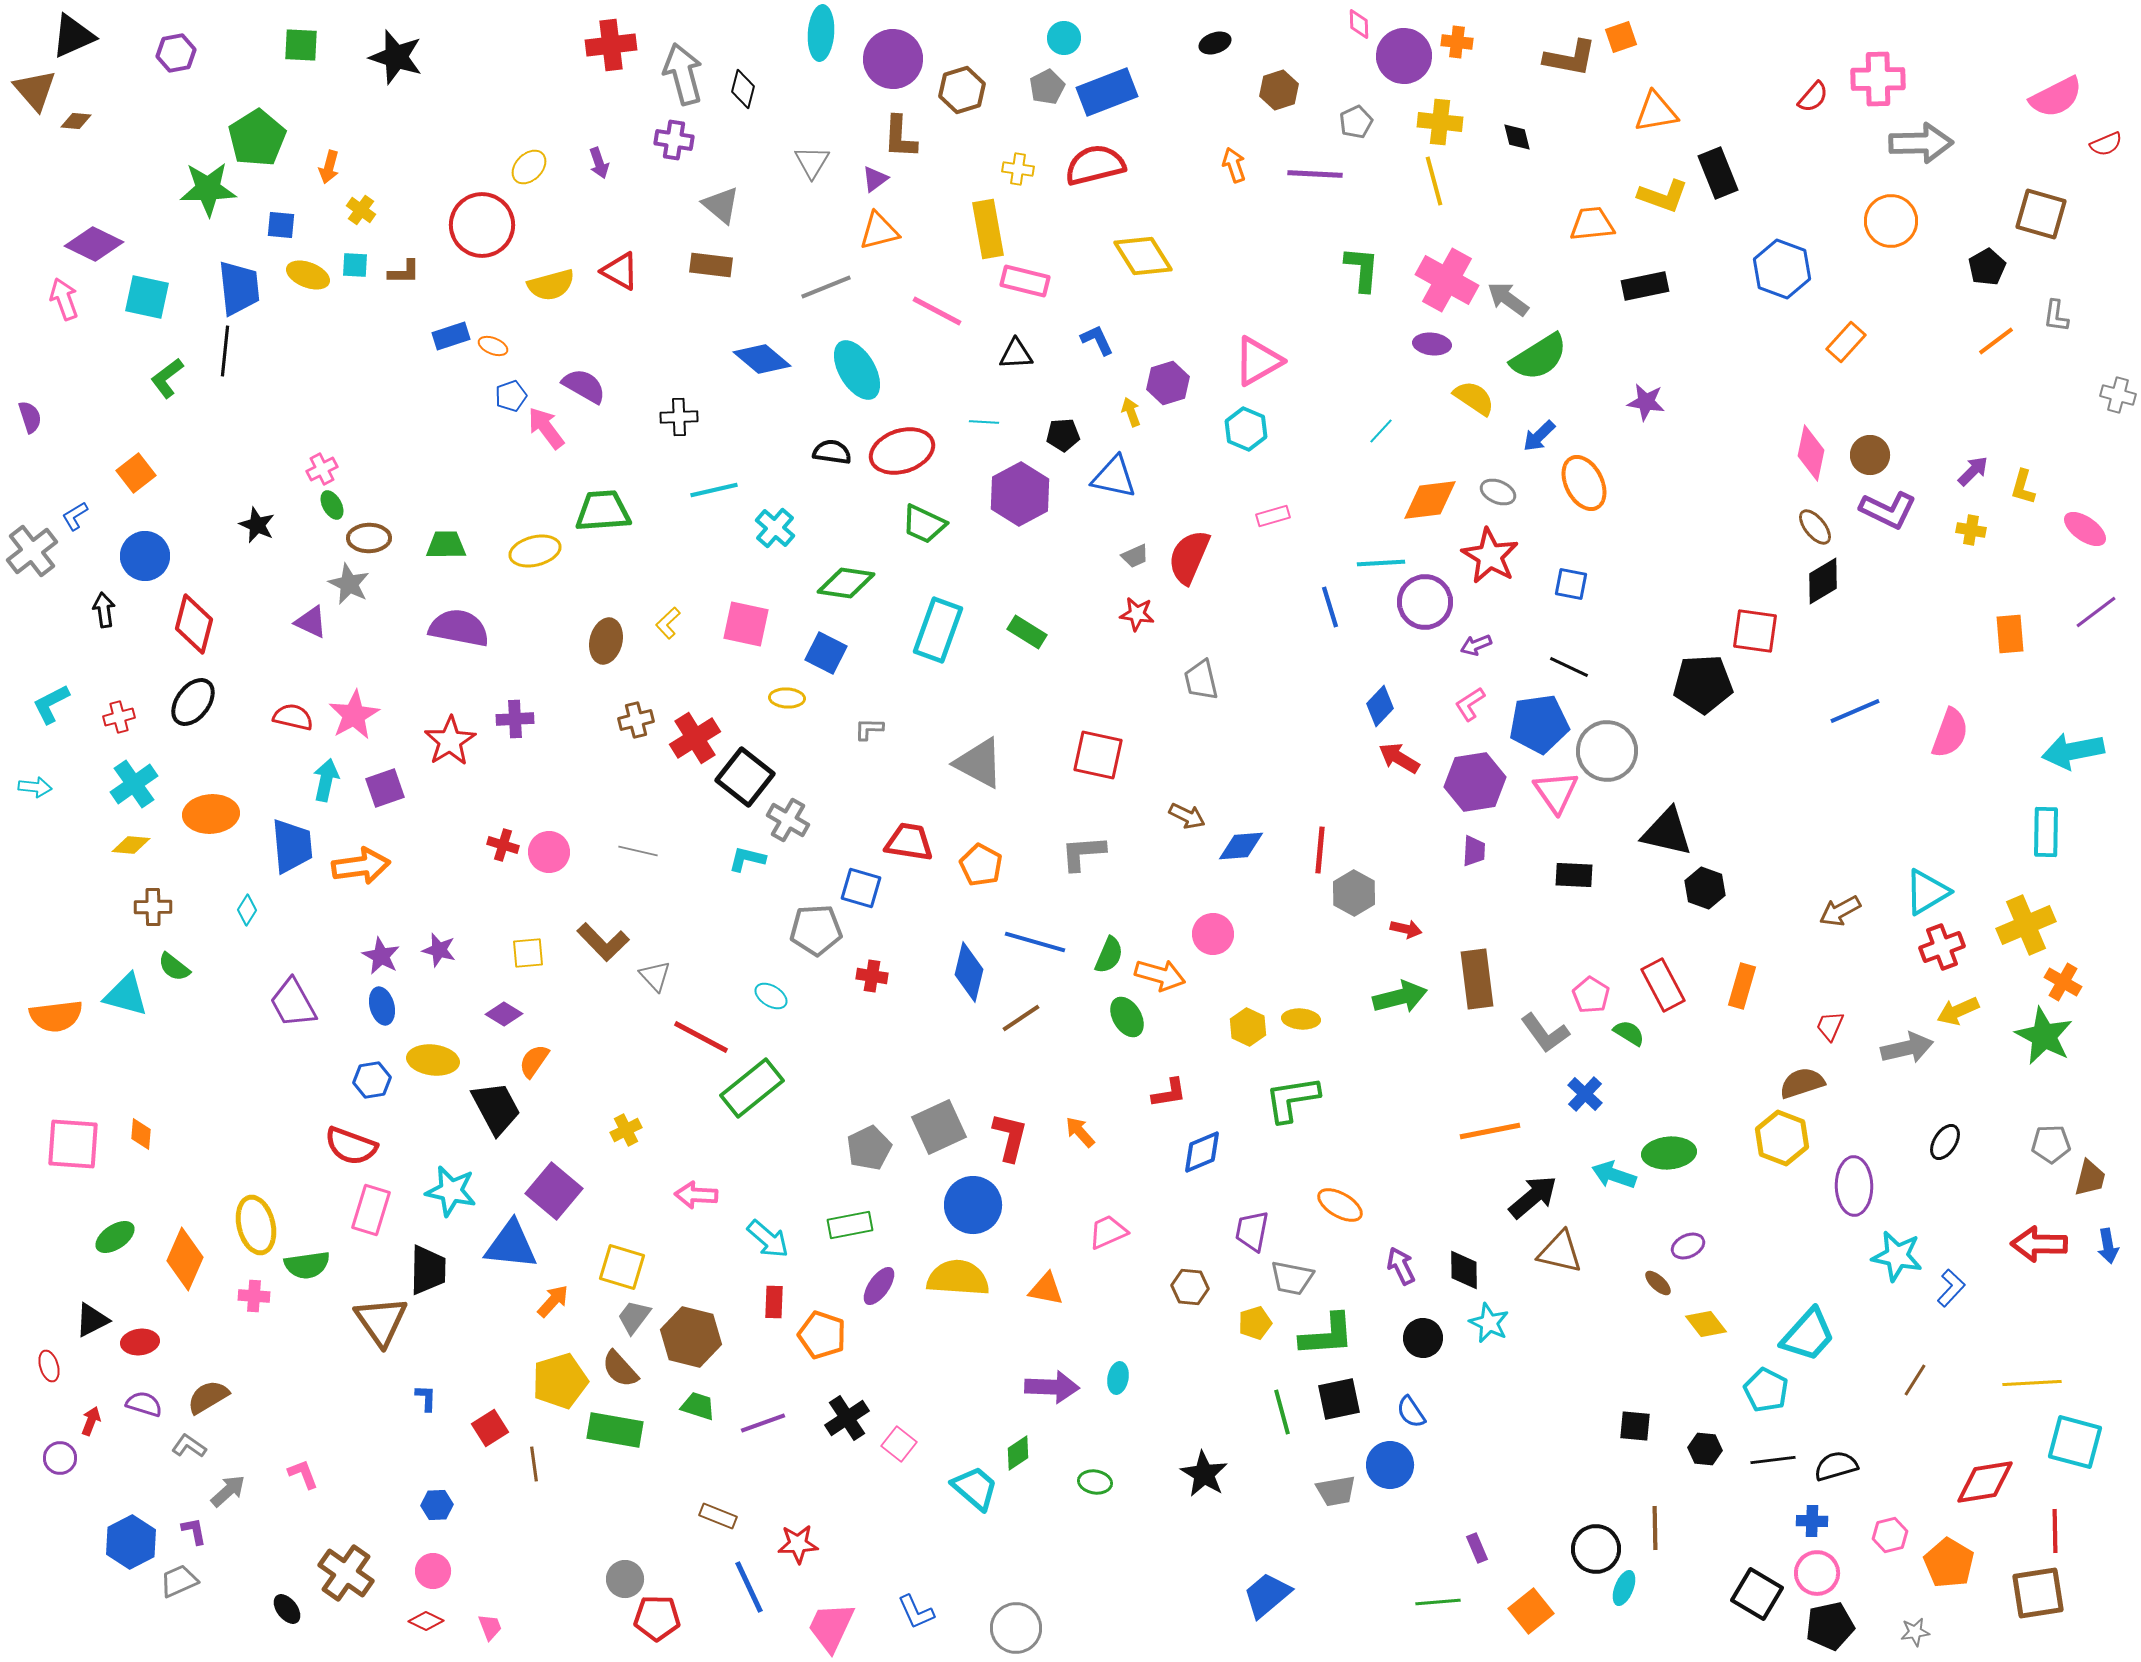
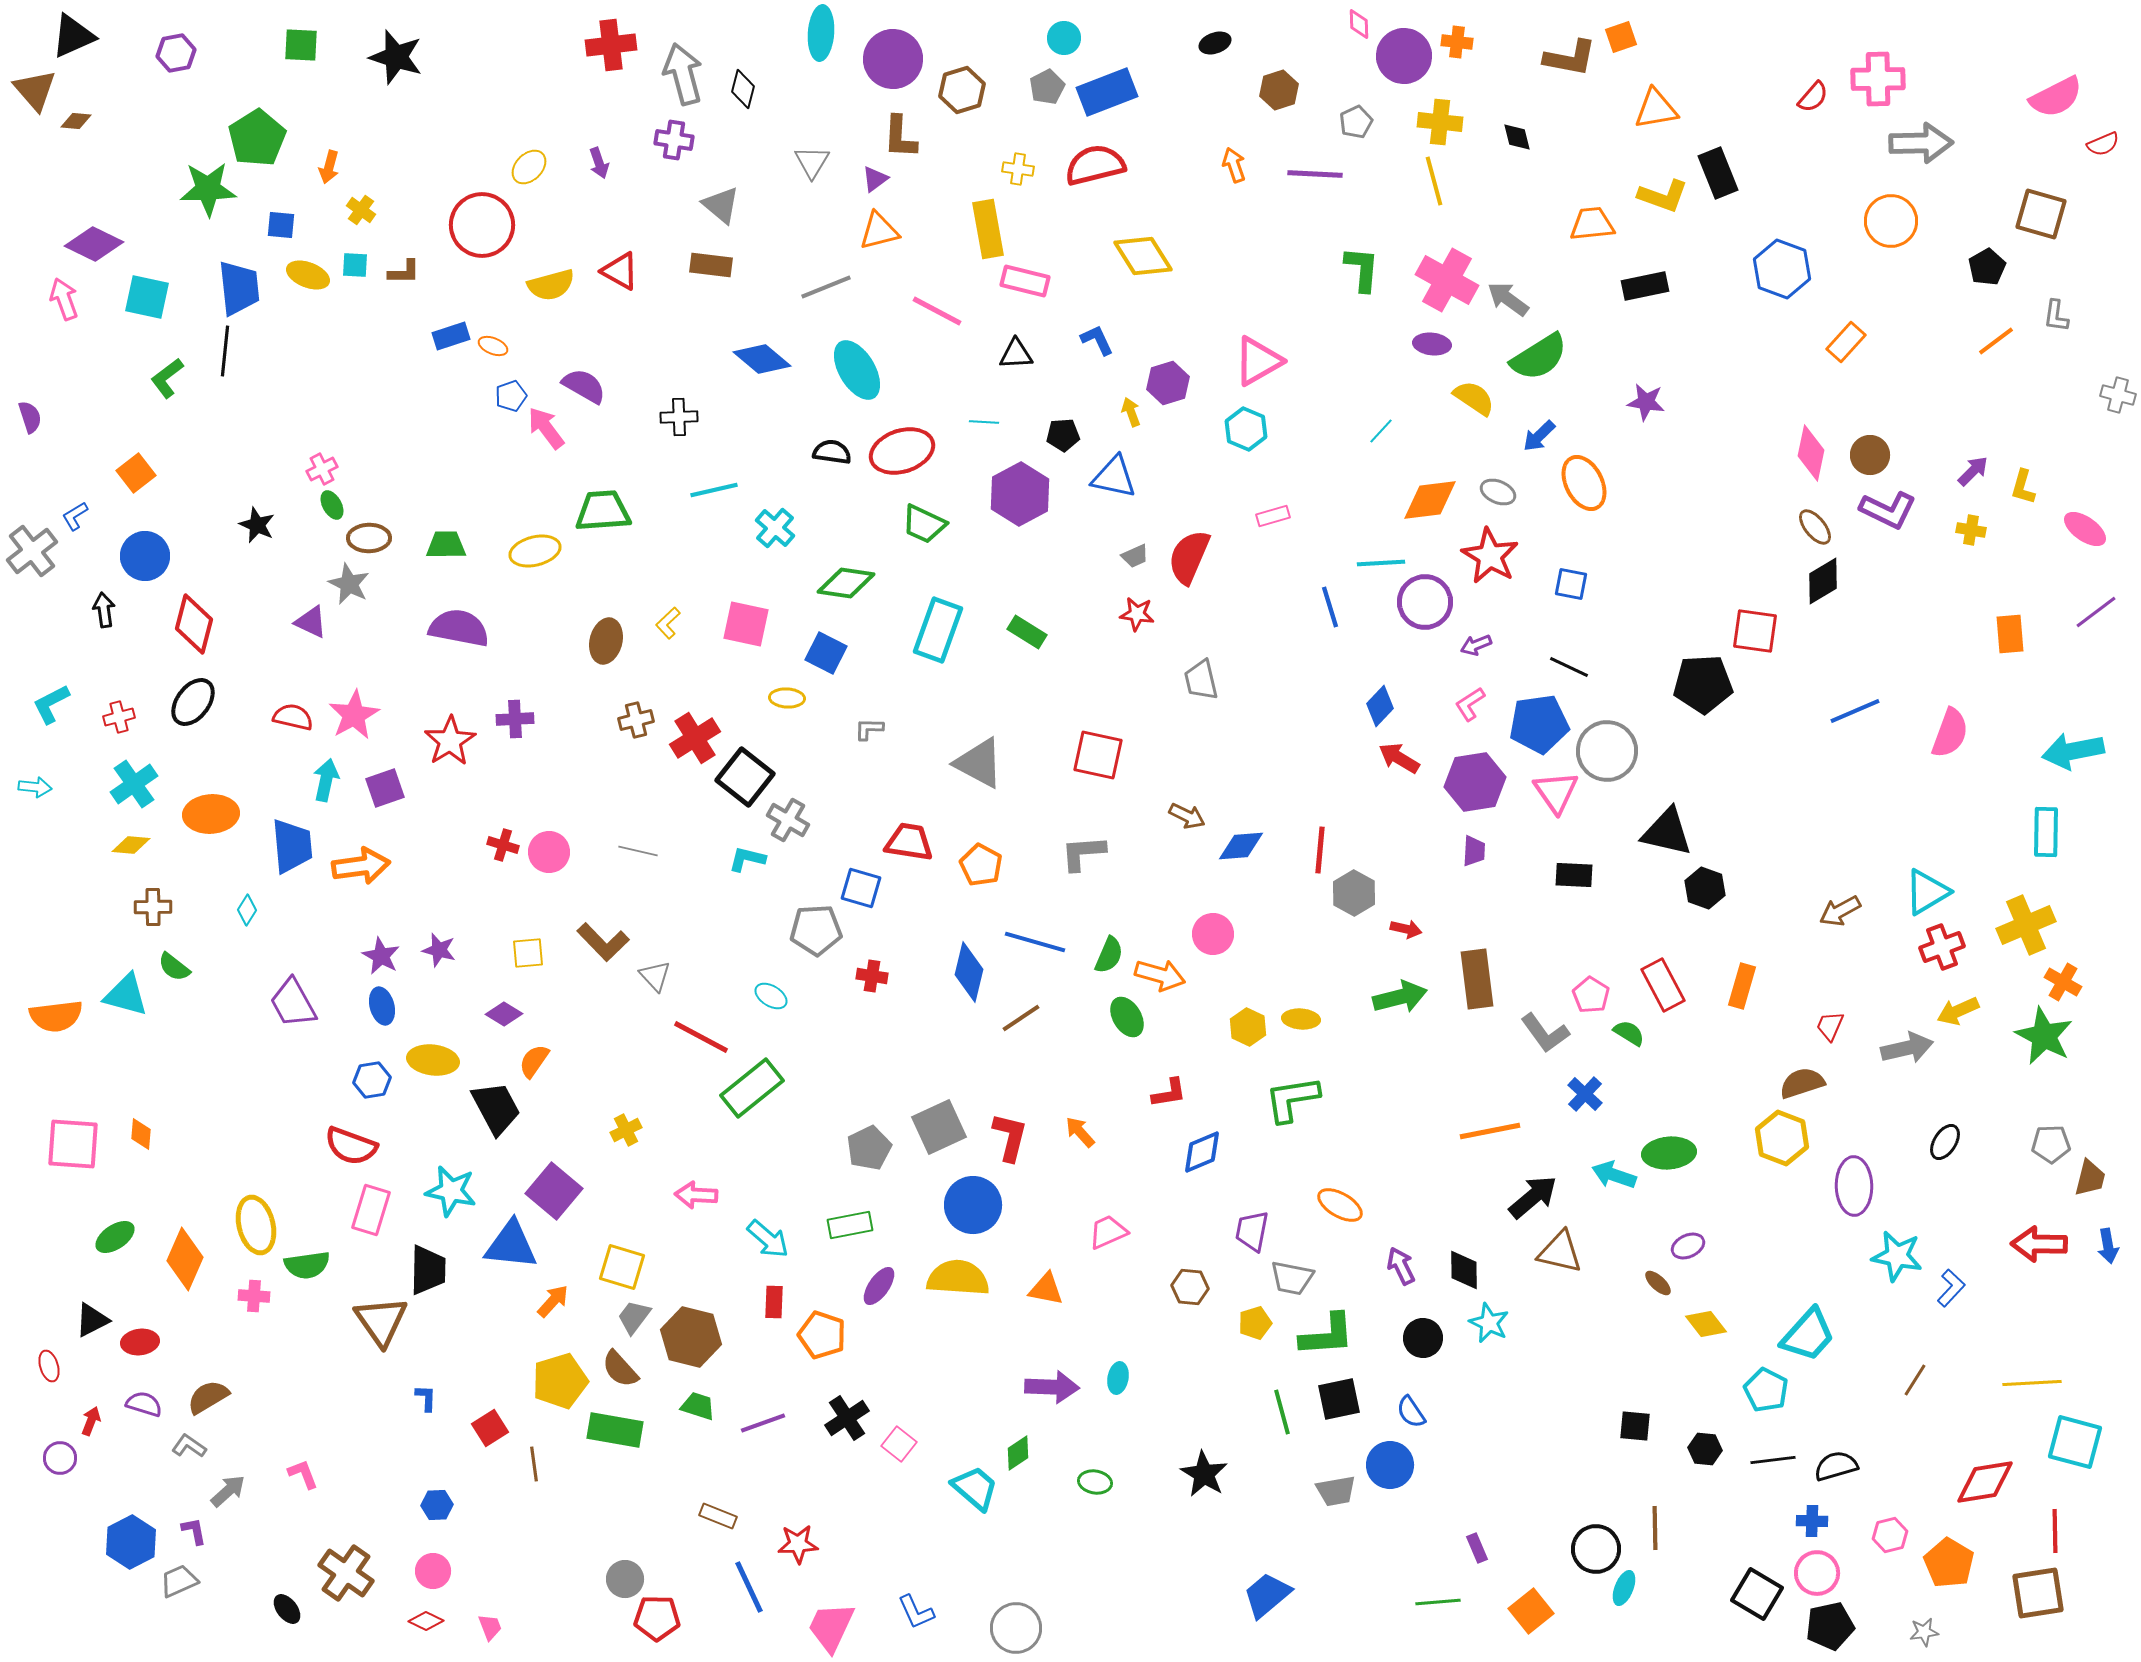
orange triangle at (1656, 112): moved 3 px up
red semicircle at (2106, 144): moved 3 px left
gray star at (1915, 1632): moved 9 px right
